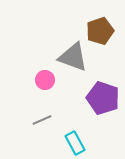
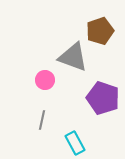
gray line: rotated 54 degrees counterclockwise
